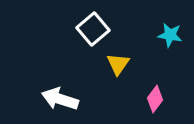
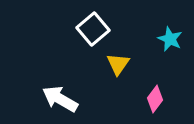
cyan star: moved 4 px down; rotated 15 degrees clockwise
white arrow: rotated 12 degrees clockwise
